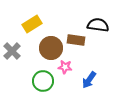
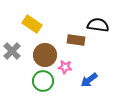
yellow rectangle: rotated 66 degrees clockwise
brown circle: moved 6 px left, 7 px down
blue arrow: rotated 18 degrees clockwise
